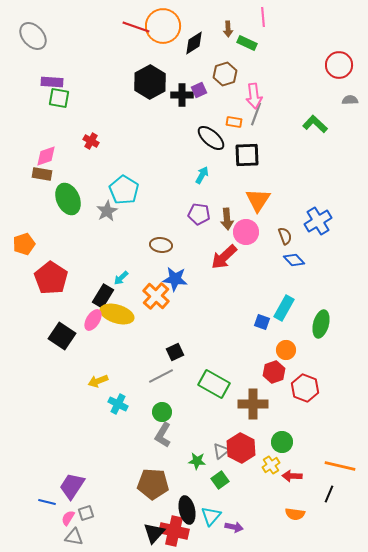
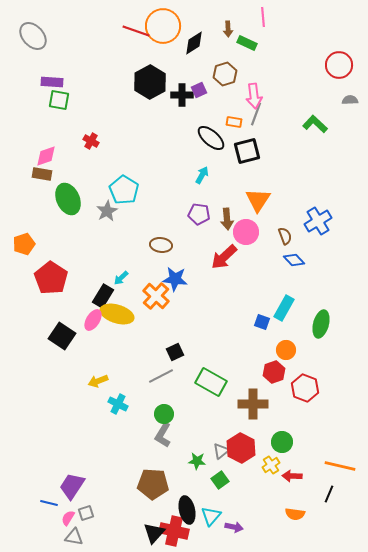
red line at (136, 27): moved 4 px down
green square at (59, 98): moved 2 px down
black square at (247, 155): moved 4 px up; rotated 12 degrees counterclockwise
green rectangle at (214, 384): moved 3 px left, 2 px up
green circle at (162, 412): moved 2 px right, 2 px down
blue line at (47, 502): moved 2 px right, 1 px down
